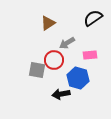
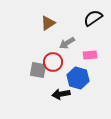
red circle: moved 1 px left, 2 px down
gray square: moved 1 px right
